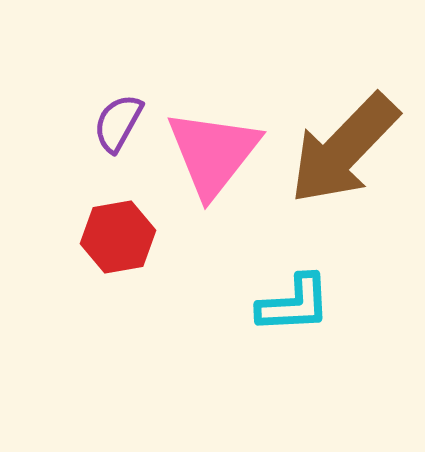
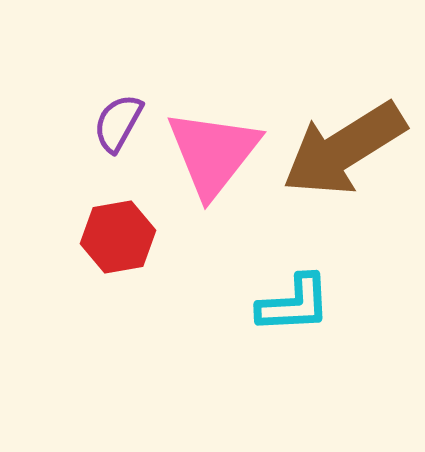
brown arrow: rotated 14 degrees clockwise
